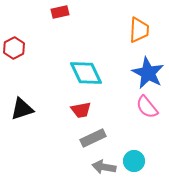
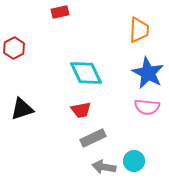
pink semicircle: rotated 45 degrees counterclockwise
